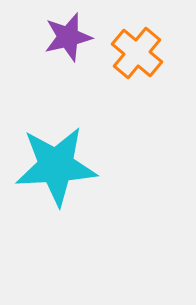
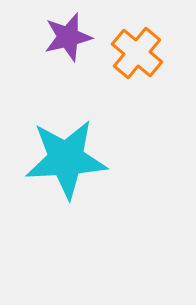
cyan star: moved 10 px right, 7 px up
